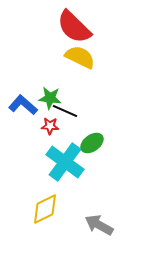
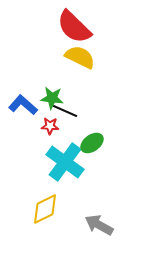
green star: moved 2 px right
